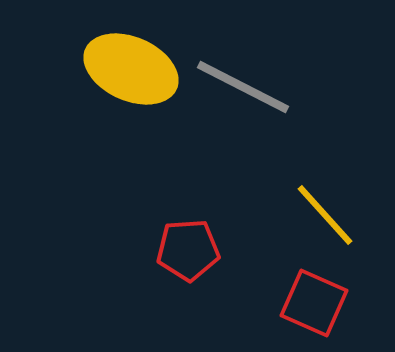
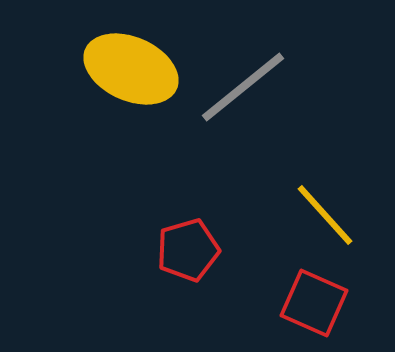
gray line: rotated 66 degrees counterclockwise
red pentagon: rotated 12 degrees counterclockwise
